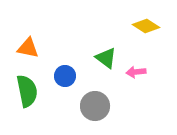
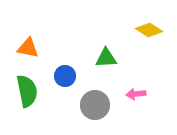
yellow diamond: moved 3 px right, 4 px down
green triangle: rotated 40 degrees counterclockwise
pink arrow: moved 22 px down
gray circle: moved 1 px up
